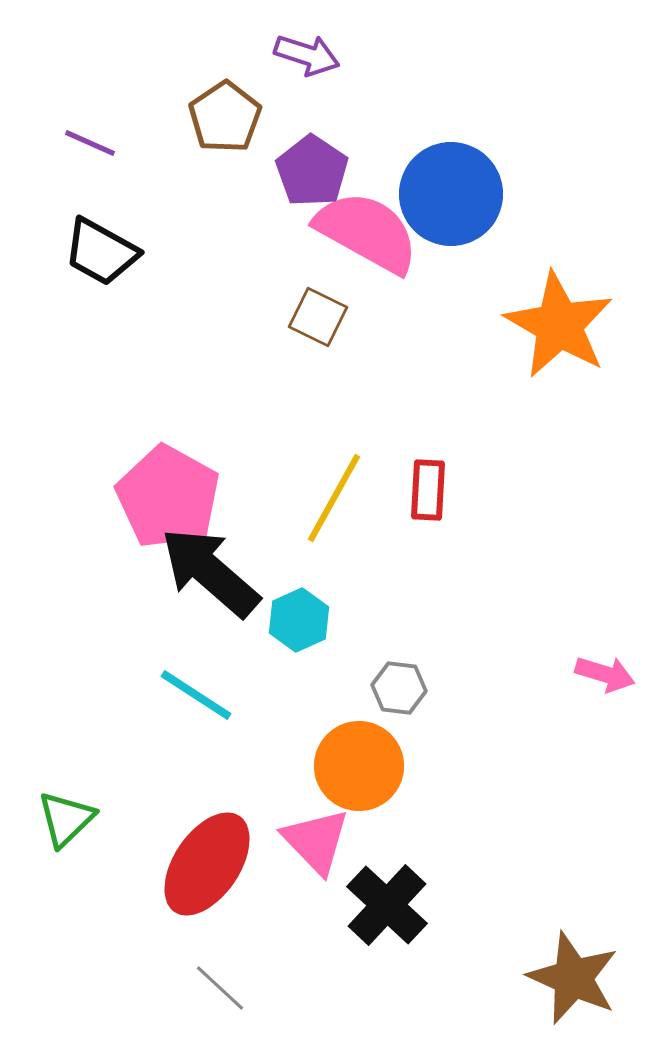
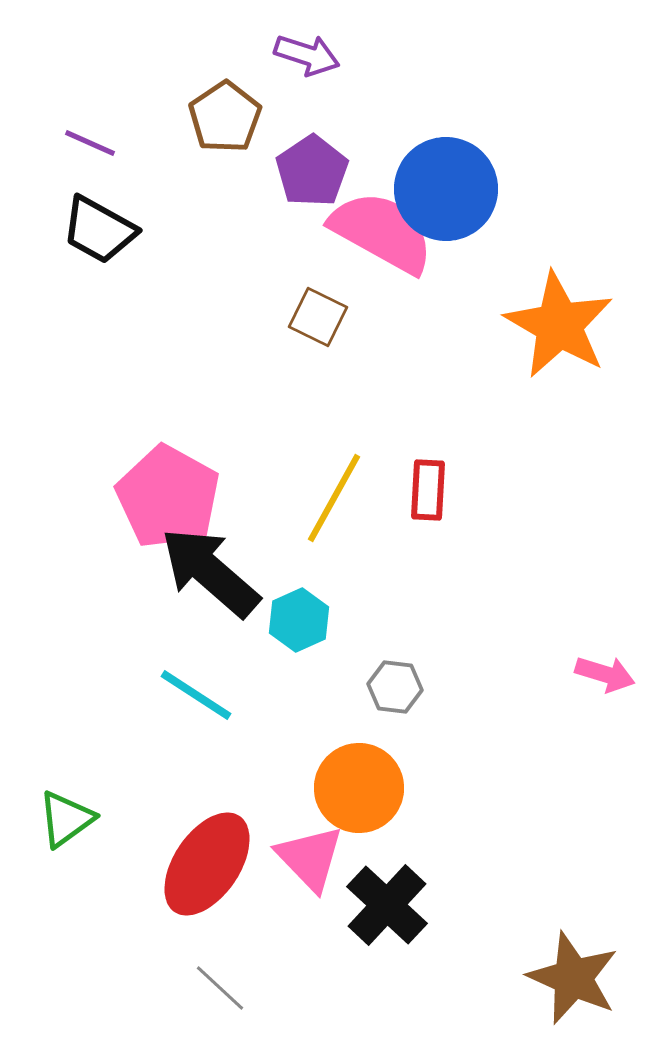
purple pentagon: rotated 4 degrees clockwise
blue circle: moved 5 px left, 5 px up
pink semicircle: moved 15 px right
black trapezoid: moved 2 px left, 22 px up
gray hexagon: moved 4 px left, 1 px up
orange circle: moved 22 px down
green triangle: rotated 8 degrees clockwise
pink triangle: moved 6 px left, 17 px down
